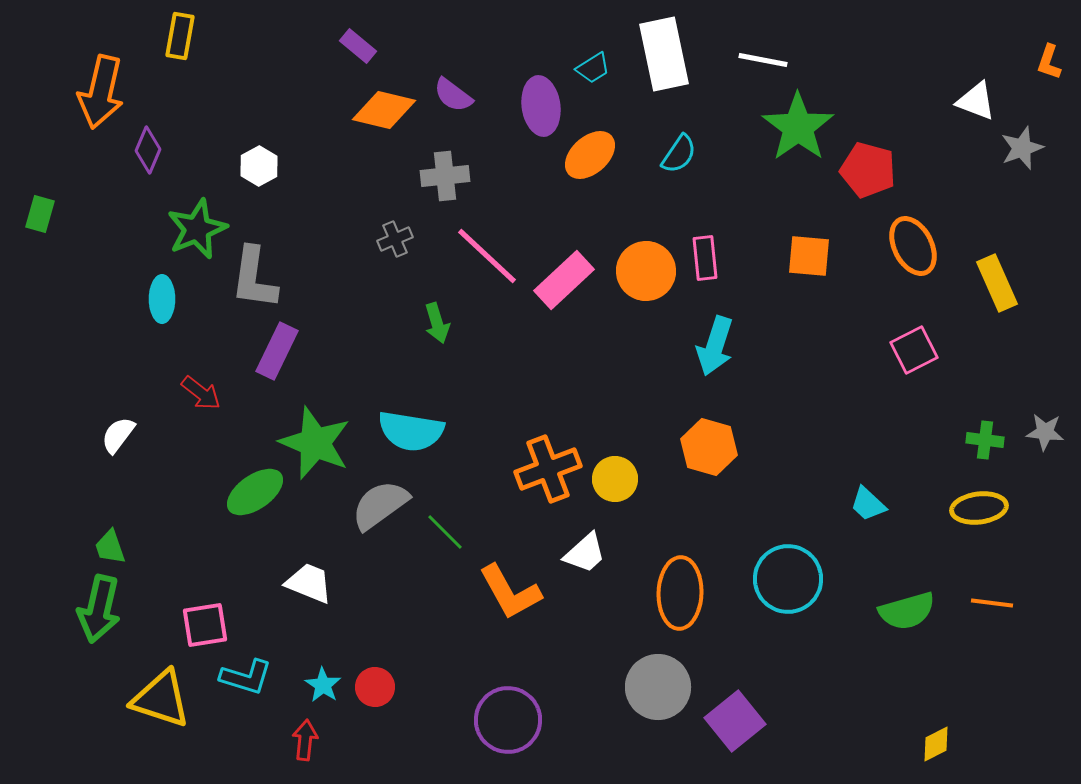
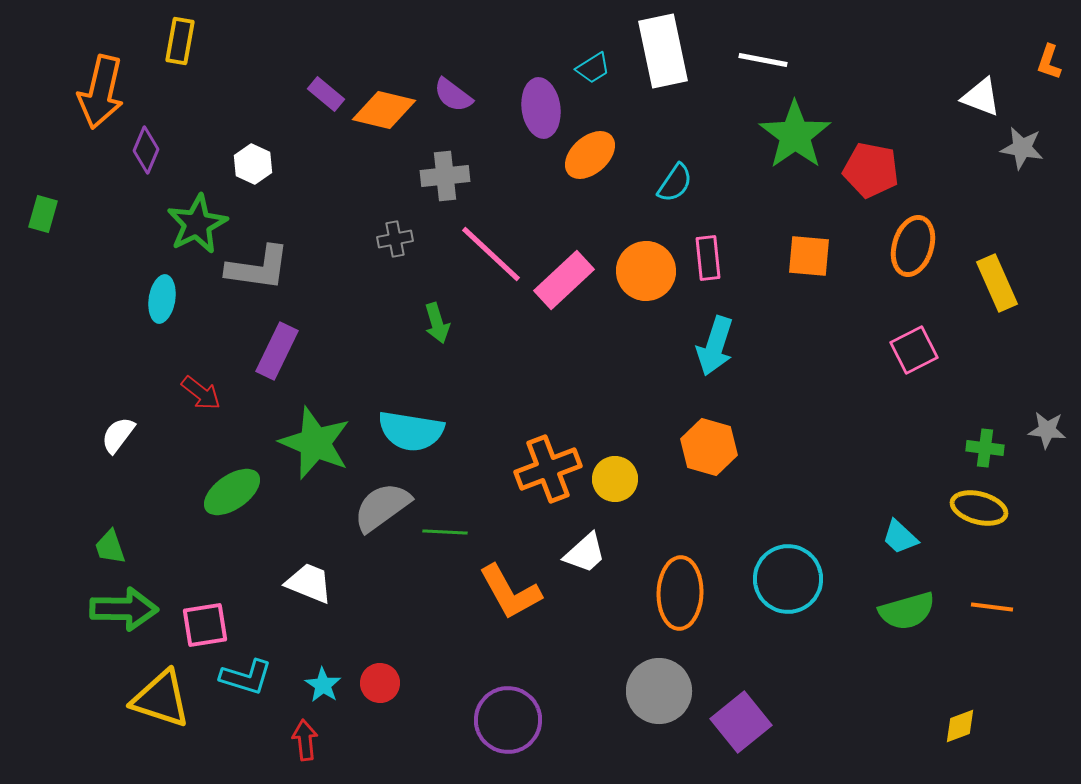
yellow rectangle at (180, 36): moved 5 px down
purple rectangle at (358, 46): moved 32 px left, 48 px down
white rectangle at (664, 54): moved 1 px left, 3 px up
white triangle at (976, 101): moved 5 px right, 4 px up
purple ellipse at (541, 106): moved 2 px down
green star at (798, 127): moved 3 px left, 8 px down
gray star at (1022, 148): rotated 30 degrees clockwise
purple diamond at (148, 150): moved 2 px left
cyan semicircle at (679, 154): moved 4 px left, 29 px down
white hexagon at (259, 166): moved 6 px left, 2 px up; rotated 6 degrees counterclockwise
red pentagon at (868, 170): moved 3 px right; rotated 4 degrees counterclockwise
green rectangle at (40, 214): moved 3 px right
green star at (197, 229): moved 5 px up; rotated 4 degrees counterclockwise
gray cross at (395, 239): rotated 12 degrees clockwise
orange ellipse at (913, 246): rotated 44 degrees clockwise
pink line at (487, 256): moved 4 px right, 2 px up
pink rectangle at (705, 258): moved 3 px right
gray L-shape at (254, 278): moved 4 px right, 10 px up; rotated 90 degrees counterclockwise
cyan ellipse at (162, 299): rotated 9 degrees clockwise
gray star at (1045, 432): moved 2 px right, 2 px up
green cross at (985, 440): moved 8 px down
green ellipse at (255, 492): moved 23 px left
cyan trapezoid at (868, 504): moved 32 px right, 33 px down
gray semicircle at (380, 505): moved 2 px right, 2 px down
yellow ellipse at (979, 508): rotated 22 degrees clockwise
green line at (445, 532): rotated 42 degrees counterclockwise
orange line at (992, 603): moved 4 px down
green arrow at (99, 609): moved 25 px right; rotated 102 degrees counterclockwise
red circle at (375, 687): moved 5 px right, 4 px up
gray circle at (658, 687): moved 1 px right, 4 px down
purple square at (735, 721): moved 6 px right, 1 px down
red arrow at (305, 740): rotated 12 degrees counterclockwise
yellow diamond at (936, 744): moved 24 px right, 18 px up; rotated 6 degrees clockwise
